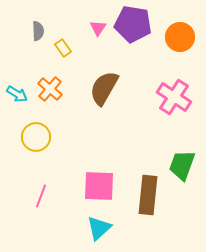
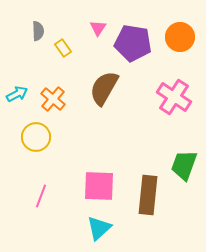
purple pentagon: moved 19 px down
orange cross: moved 3 px right, 10 px down
cyan arrow: rotated 60 degrees counterclockwise
green trapezoid: moved 2 px right
